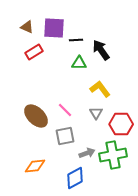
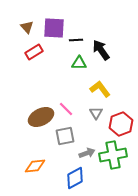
brown triangle: rotated 24 degrees clockwise
pink line: moved 1 px right, 1 px up
brown ellipse: moved 5 px right, 1 px down; rotated 70 degrees counterclockwise
red hexagon: rotated 20 degrees counterclockwise
